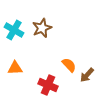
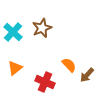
cyan cross: moved 1 px left, 2 px down; rotated 12 degrees clockwise
orange triangle: rotated 35 degrees counterclockwise
red cross: moved 3 px left, 3 px up
